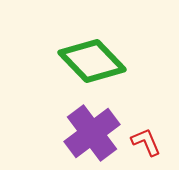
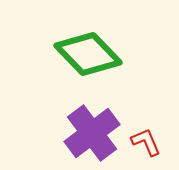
green diamond: moved 4 px left, 7 px up
